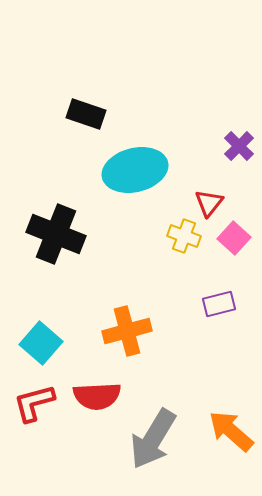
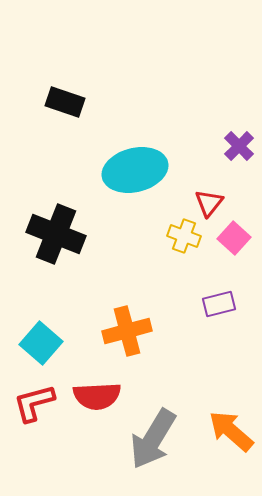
black rectangle: moved 21 px left, 12 px up
